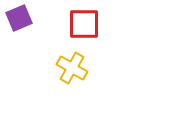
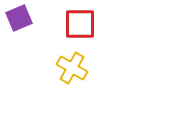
red square: moved 4 px left
